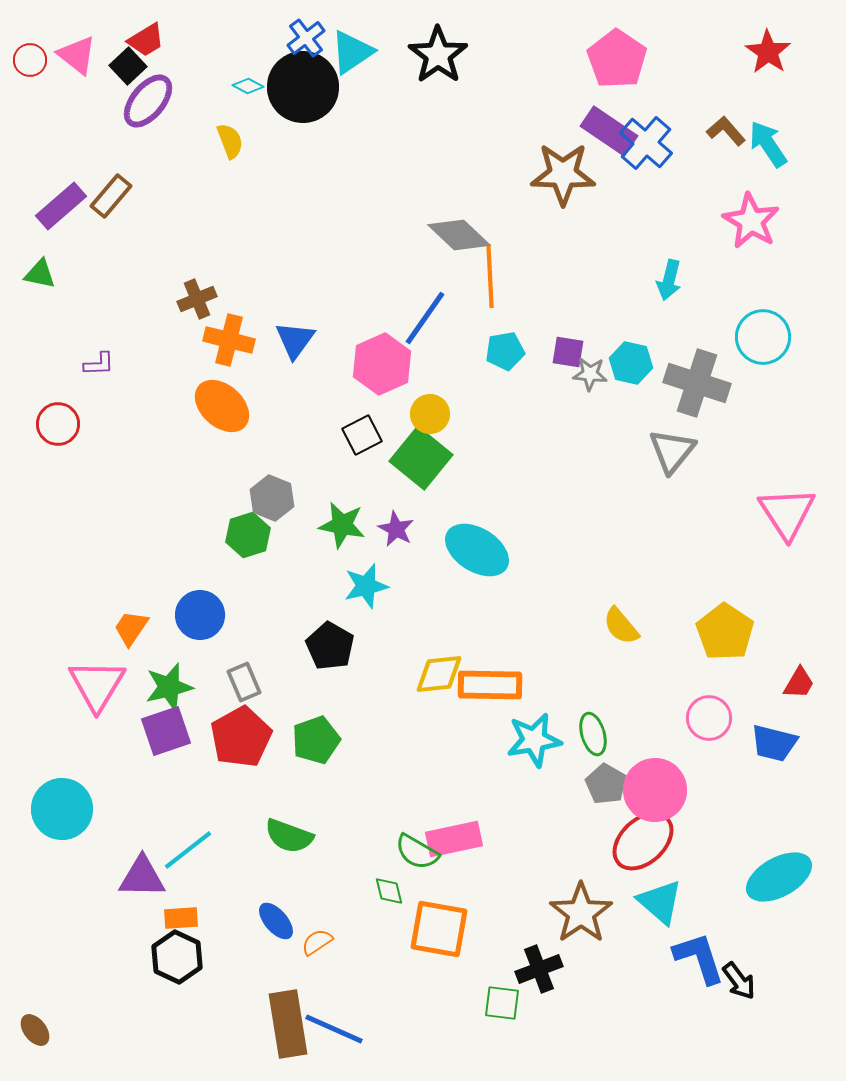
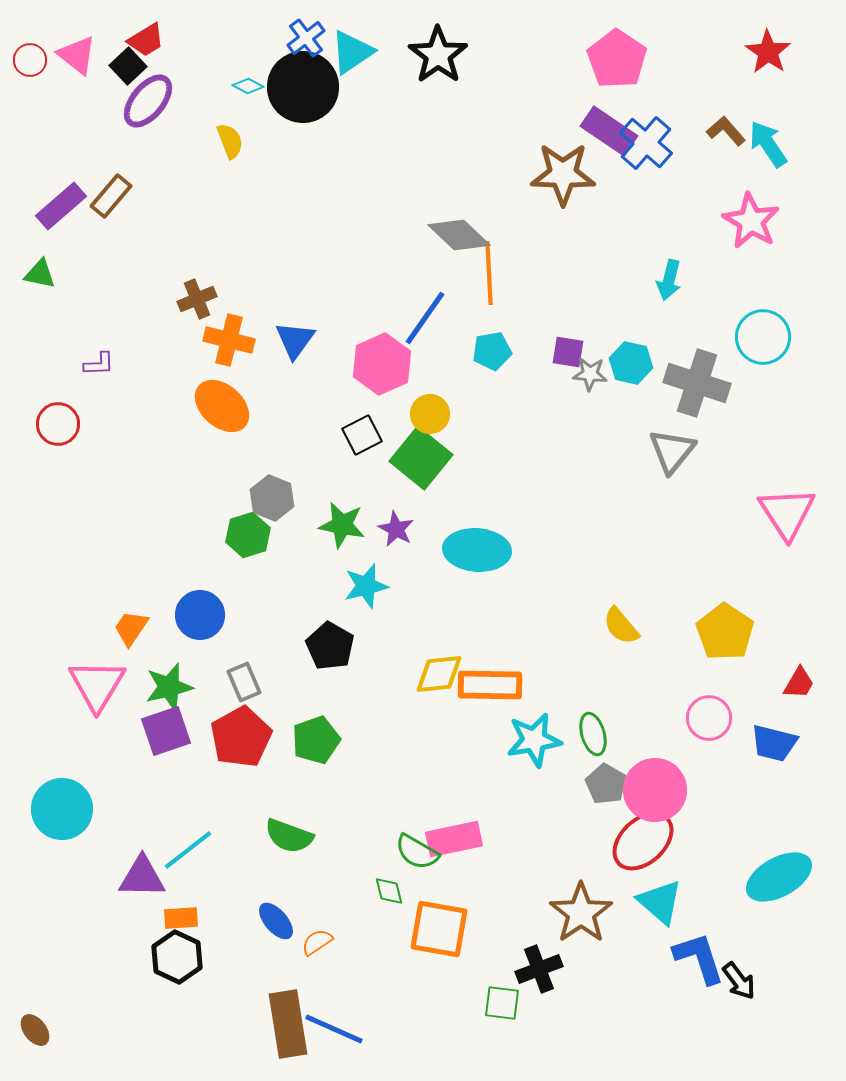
orange line at (490, 276): moved 1 px left, 3 px up
cyan pentagon at (505, 351): moved 13 px left
cyan ellipse at (477, 550): rotated 28 degrees counterclockwise
